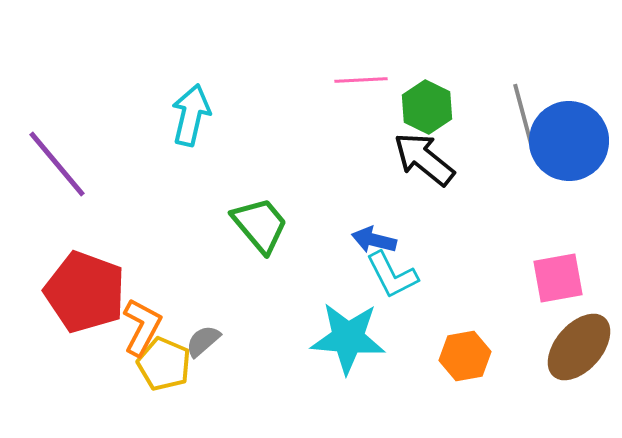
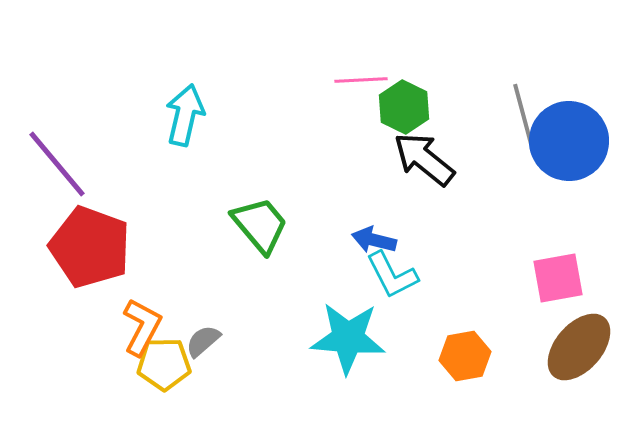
green hexagon: moved 23 px left
cyan arrow: moved 6 px left
red pentagon: moved 5 px right, 45 px up
yellow pentagon: rotated 24 degrees counterclockwise
